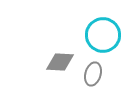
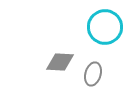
cyan circle: moved 2 px right, 8 px up
